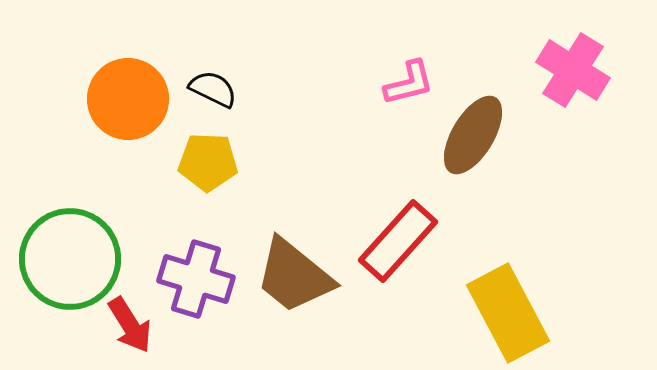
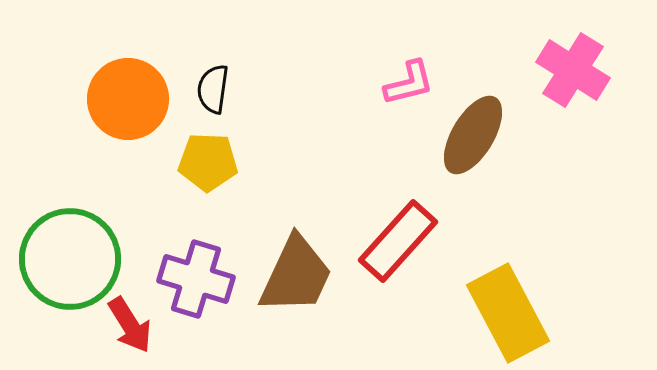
black semicircle: rotated 108 degrees counterclockwise
brown trapezoid: moved 2 px right, 1 px up; rotated 104 degrees counterclockwise
